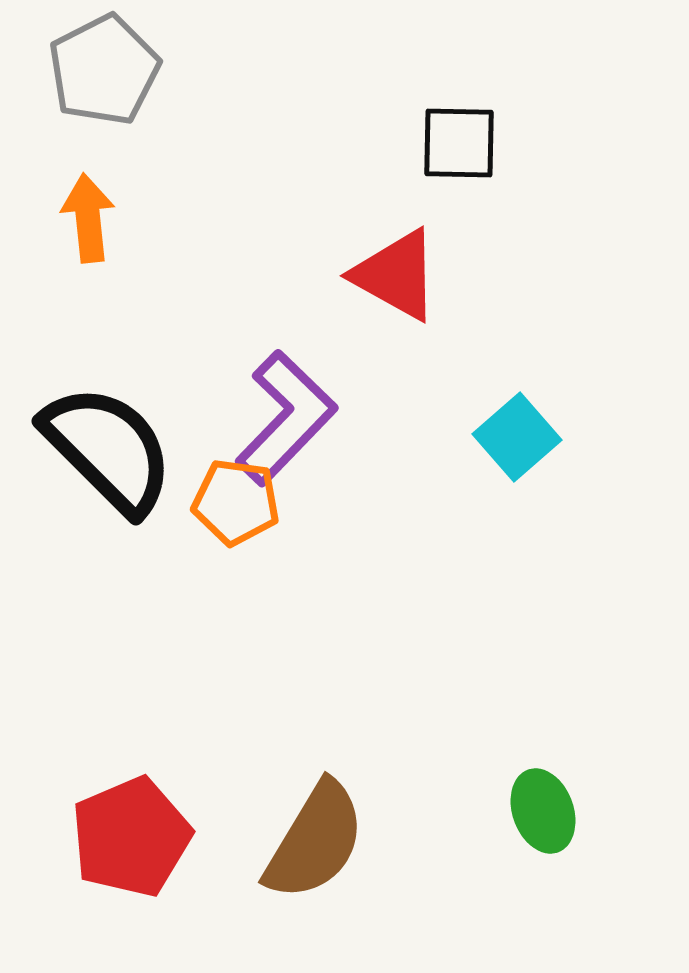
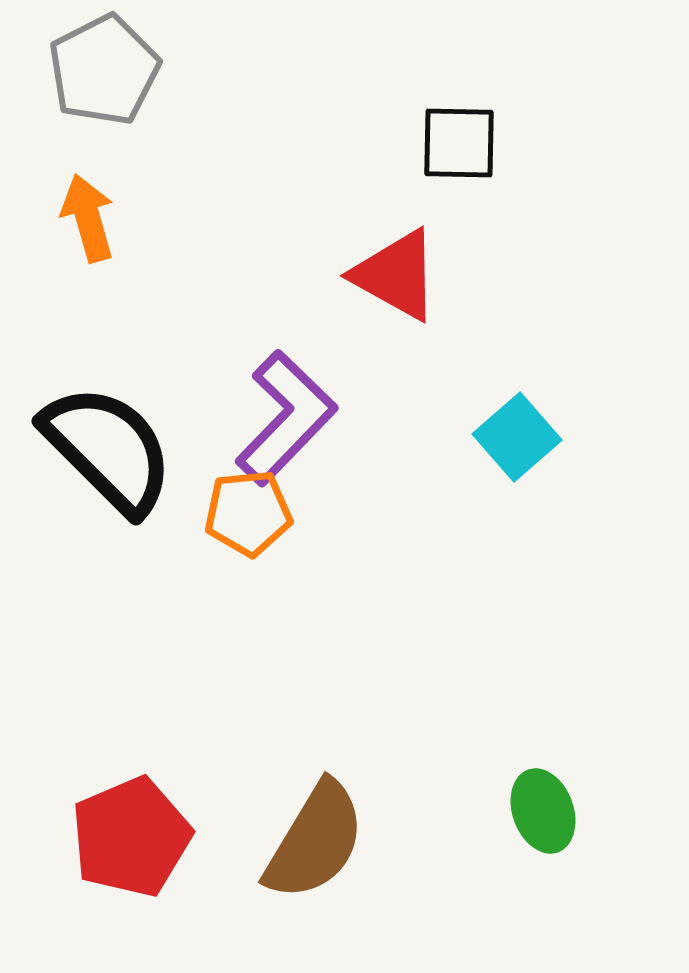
orange arrow: rotated 10 degrees counterclockwise
orange pentagon: moved 12 px right, 11 px down; rotated 14 degrees counterclockwise
